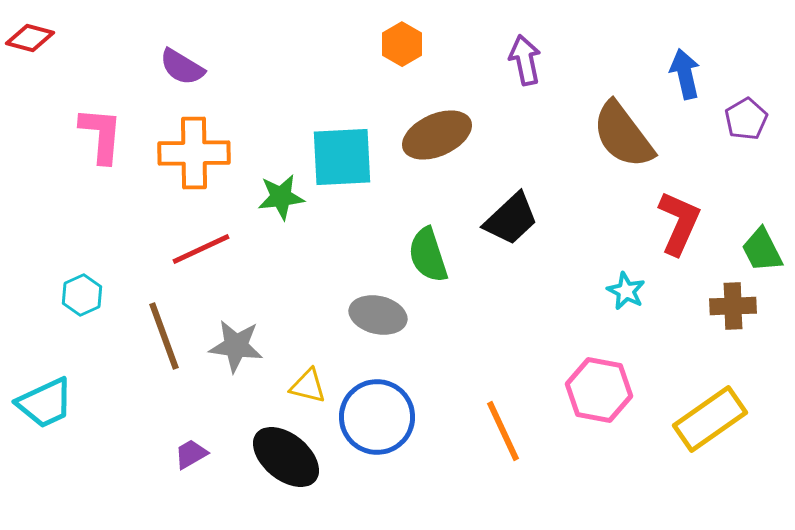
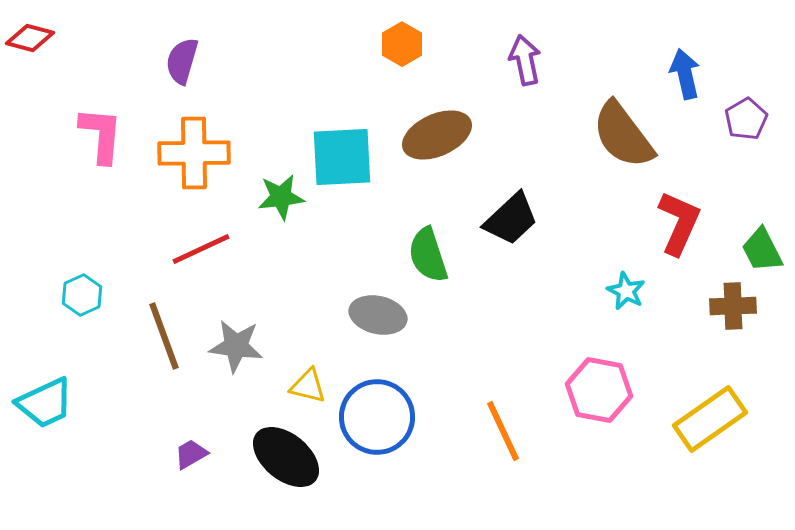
purple semicircle: moved 6 px up; rotated 75 degrees clockwise
